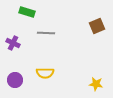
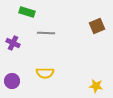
purple circle: moved 3 px left, 1 px down
yellow star: moved 2 px down
